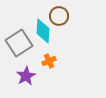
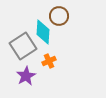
cyan diamond: moved 1 px down
gray square: moved 4 px right, 3 px down
